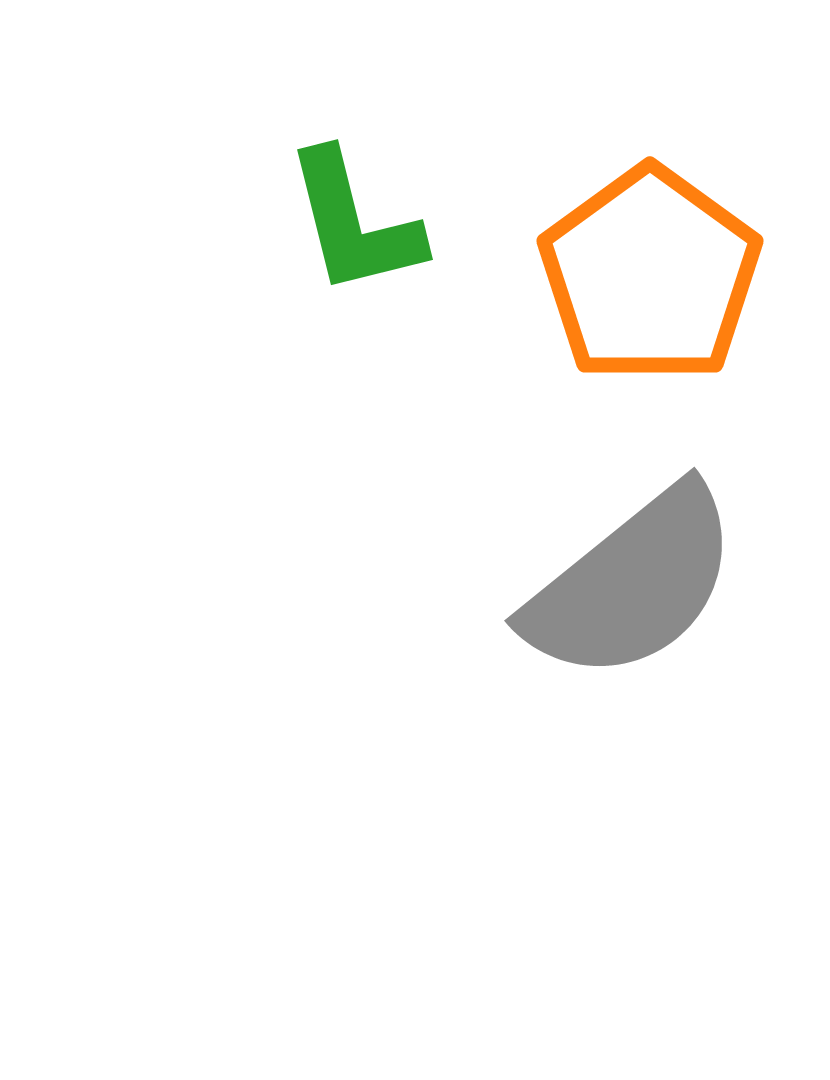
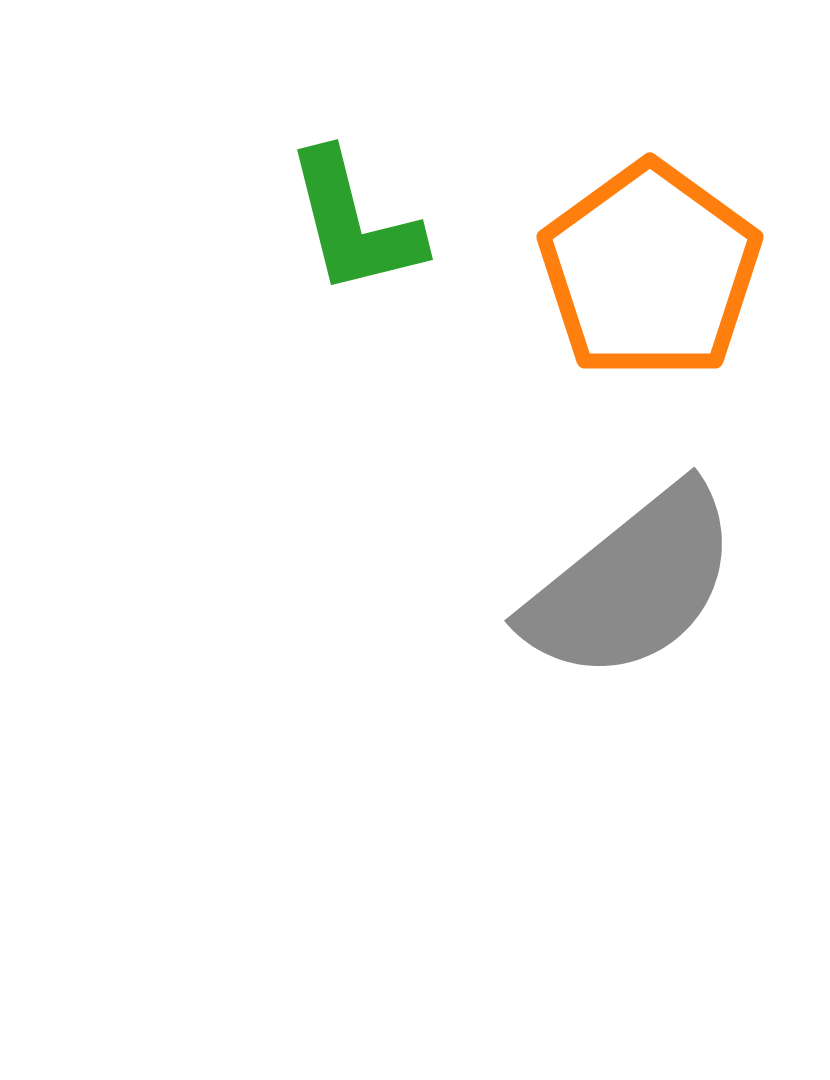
orange pentagon: moved 4 px up
